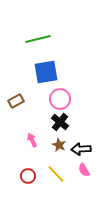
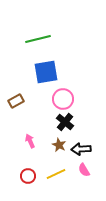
pink circle: moved 3 px right
black cross: moved 5 px right
pink arrow: moved 2 px left, 1 px down
yellow line: rotated 72 degrees counterclockwise
